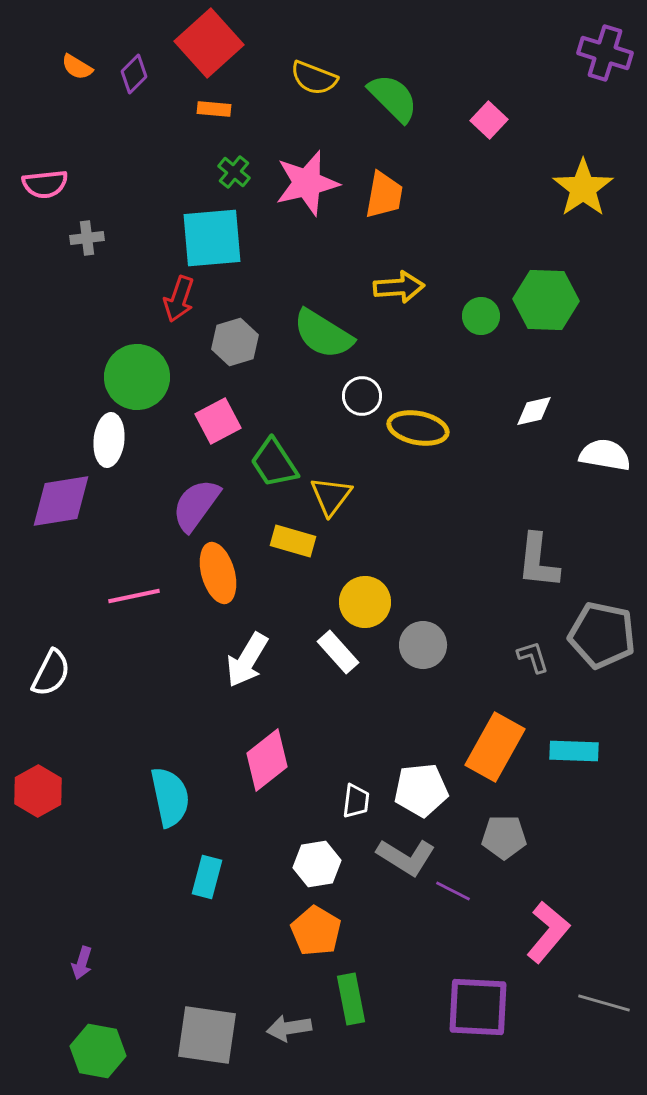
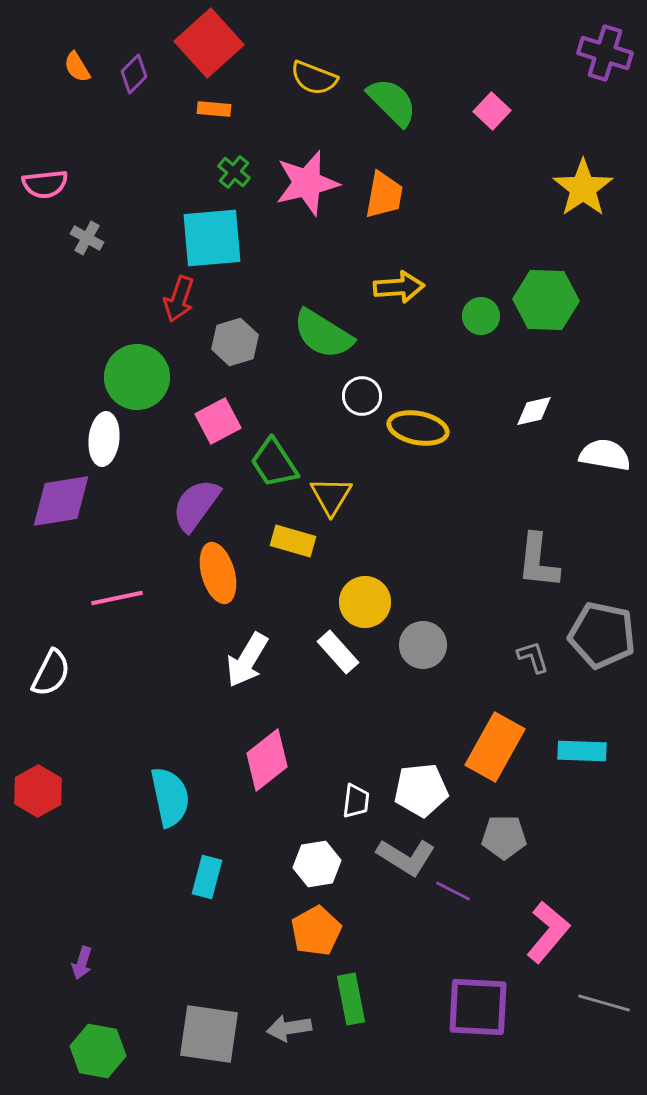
orange semicircle at (77, 67): rotated 28 degrees clockwise
green semicircle at (393, 98): moved 1 px left, 4 px down
pink square at (489, 120): moved 3 px right, 9 px up
gray cross at (87, 238): rotated 36 degrees clockwise
white ellipse at (109, 440): moved 5 px left, 1 px up
yellow triangle at (331, 496): rotated 6 degrees counterclockwise
pink line at (134, 596): moved 17 px left, 2 px down
cyan rectangle at (574, 751): moved 8 px right
orange pentagon at (316, 931): rotated 12 degrees clockwise
gray square at (207, 1035): moved 2 px right, 1 px up
